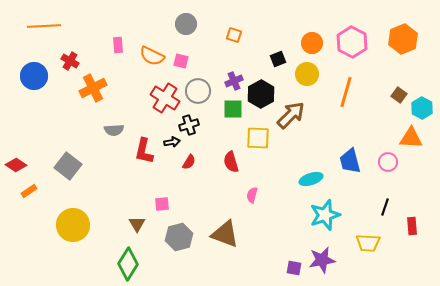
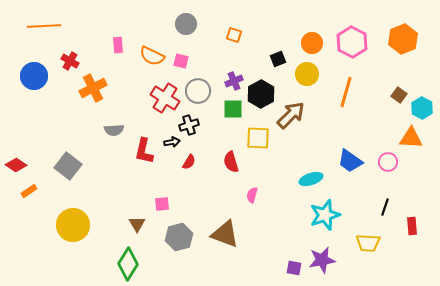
blue trapezoid at (350, 161): rotated 40 degrees counterclockwise
